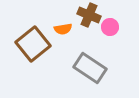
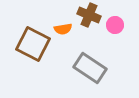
pink circle: moved 5 px right, 2 px up
brown square: rotated 24 degrees counterclockwise
